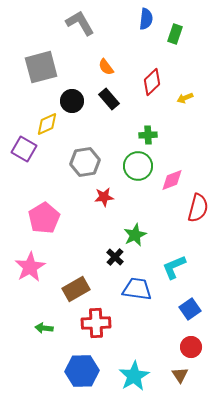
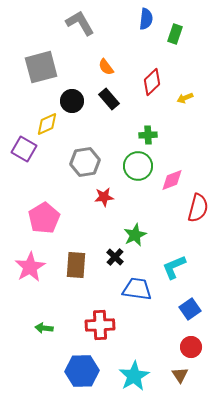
brown rectangle: moved 24 px up; rotated 56 degrees counterclockwise
red cross: moved 4 px right, 2 px down
